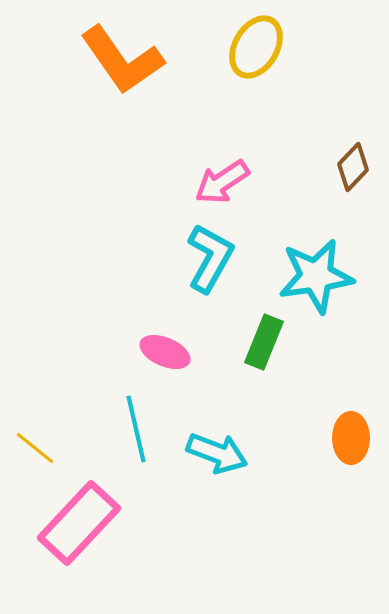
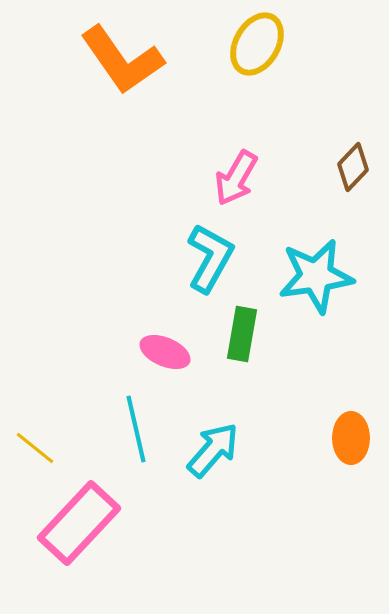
yellow ellipse: moved 1 px right, 3 px up
pink arrow: moved 14 px right, 4 px up; rotated 26 degrees counterclockwise
green rectangle: moved 22 px left, 8 px up; rotated 12 degrees counterclockwise
cyan arrow: moved 4 px left, 3 px up; rotated 70 degrees counterclockwise
